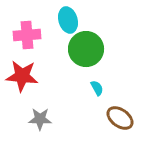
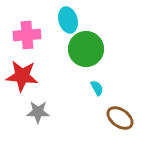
gray star: moved 2 px left, 7 px up
